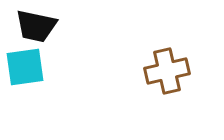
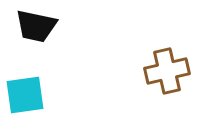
cyan square: moved 28 px down
